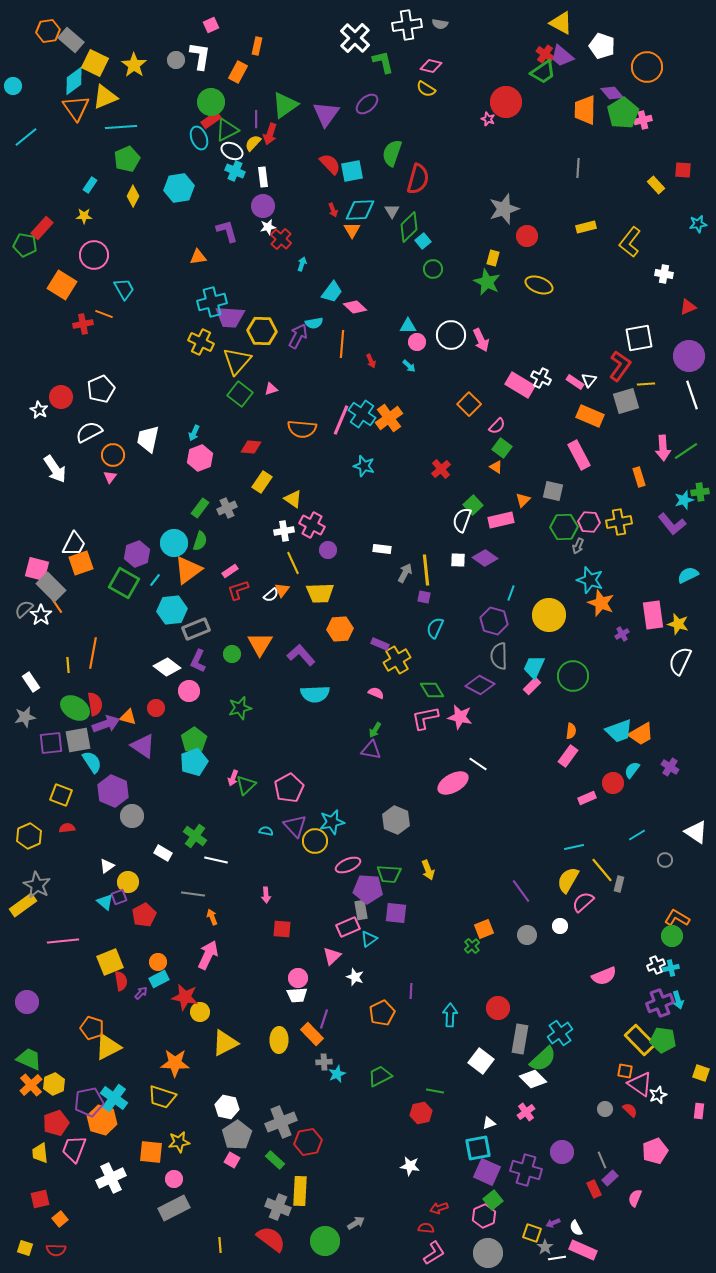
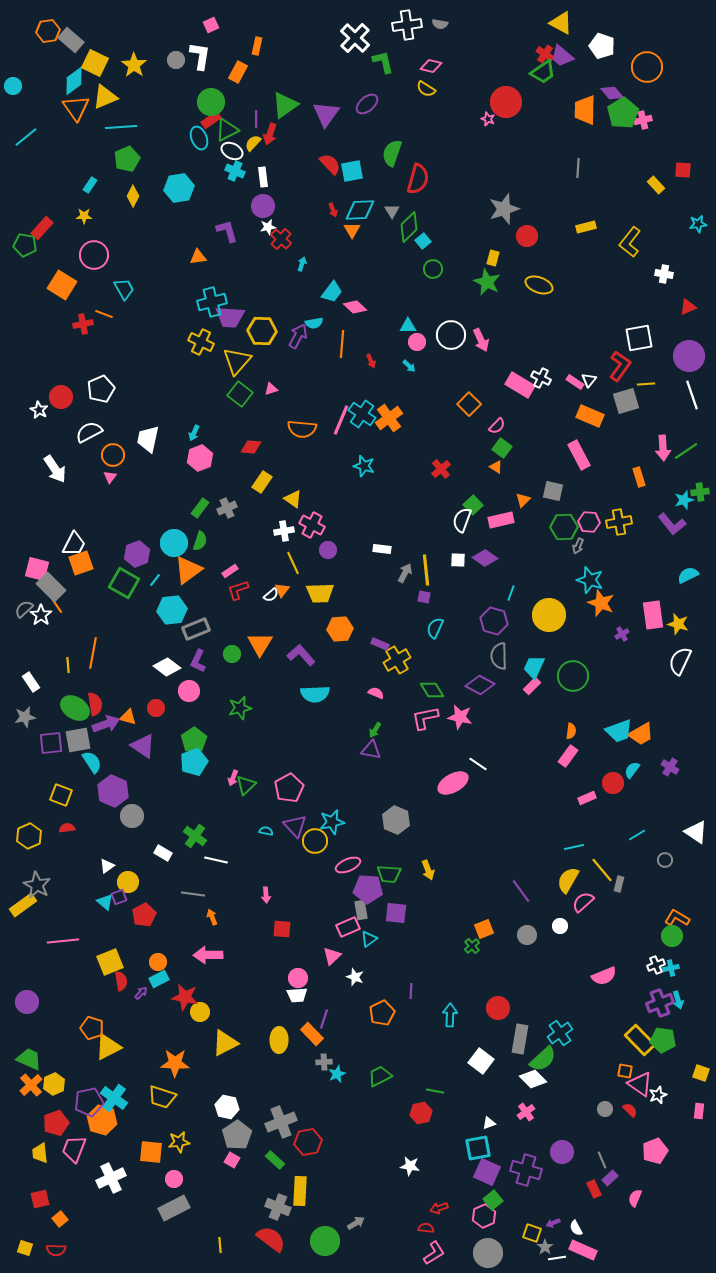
pink arrow at (208, 955): rotated 116 degrees counterclockwise
